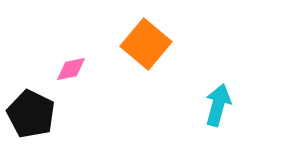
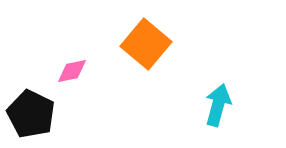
pink diamond: moved 1 px right, 2 px down
